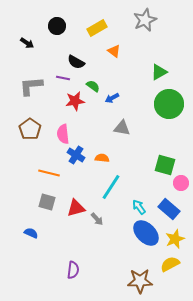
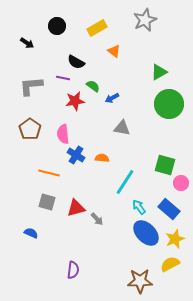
cyan line: moved 14 px right, 5 px up
